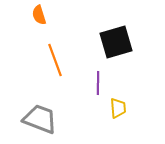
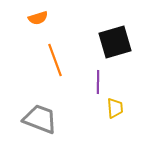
orange semicircle: moved 1 px left, 3 px down; rotated 90 degrees counterclockwise
black square: moved 1 px left
purple line: moved 1 px up
yellow trapezoid: moved 3 px left
